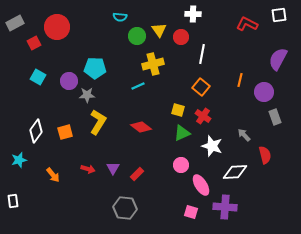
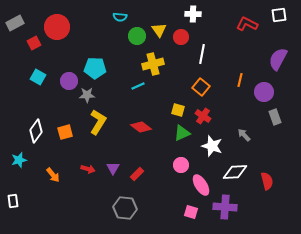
red semicircle at (265, 155): moved 2 px right, 26 px down
